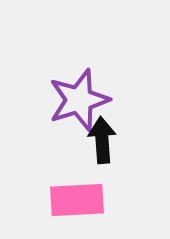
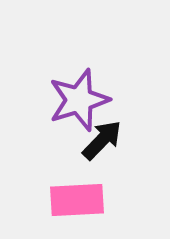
black arrow: rotated 48 degrees clockwise
